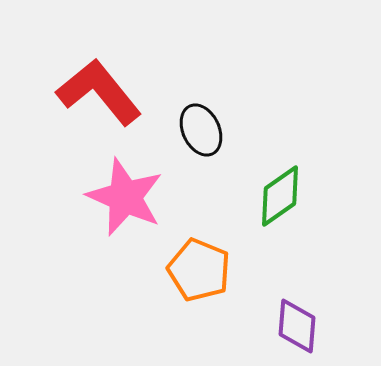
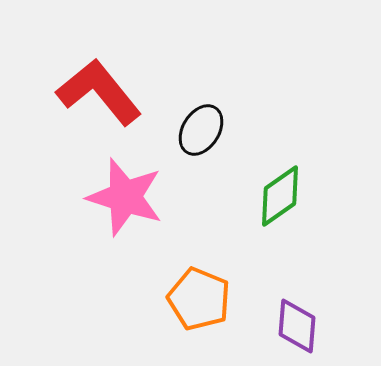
black ellipse: rotated 57 degrees clockwise
pink star: rotated 6 degrees counterclockwise
orange pentagon: moved 29 px down
